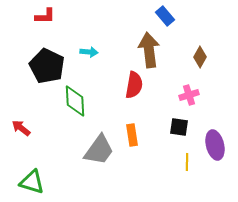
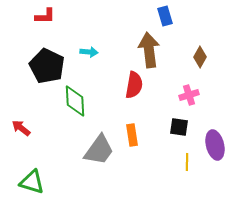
blue rectangle: rotated 24 degrees clockwise
